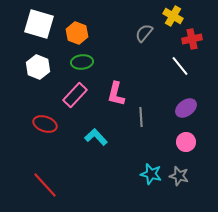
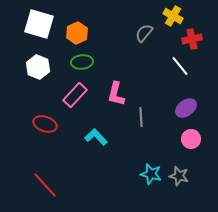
orange hexagon: rotated 15 degrees clockwise
pink circle: moved 5 px right, 3 px up
